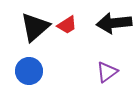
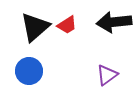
black arrow: moved 1 px up
purple triangle: moved 3 px down
